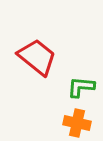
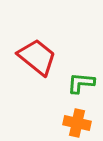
green L-shape: moved 4 px up
